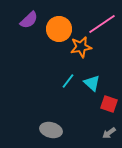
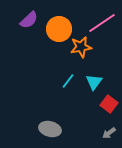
pink line: moved 1 px up
cyan triangle: moved 2 px right, 1 px up; rotated 24 degrees clockwise
red square: rotated 18 degrees clockwise
gray ellipse: moved 1 px left, 1 px up
